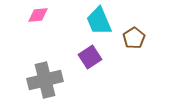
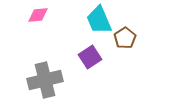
cyan trapezoid: moved 1 px up
brown pentagon: moved 9 px left
